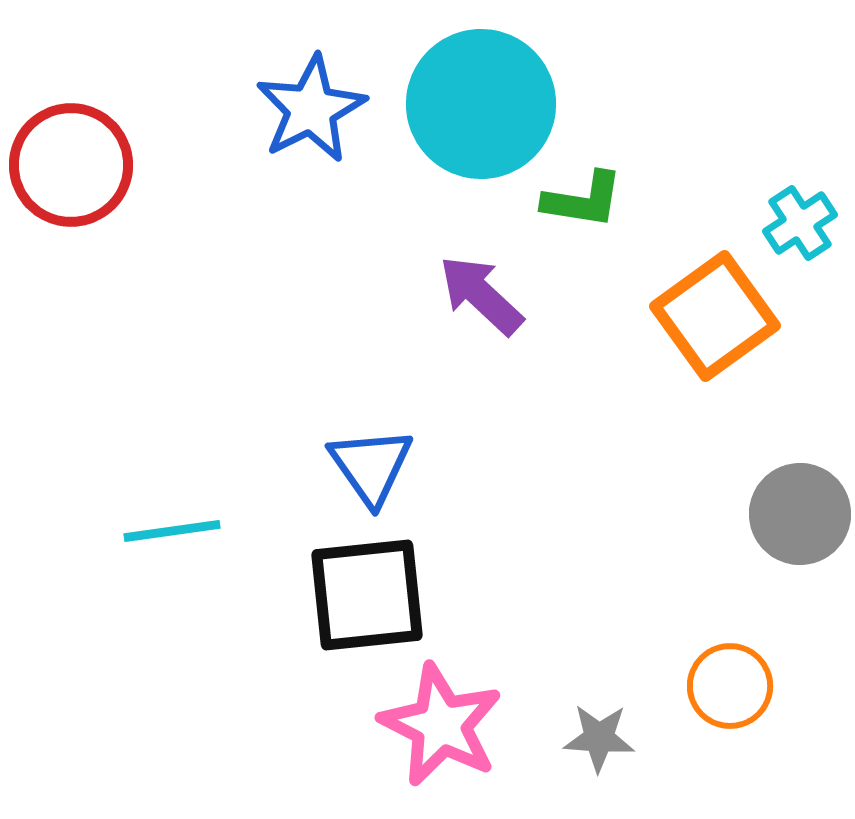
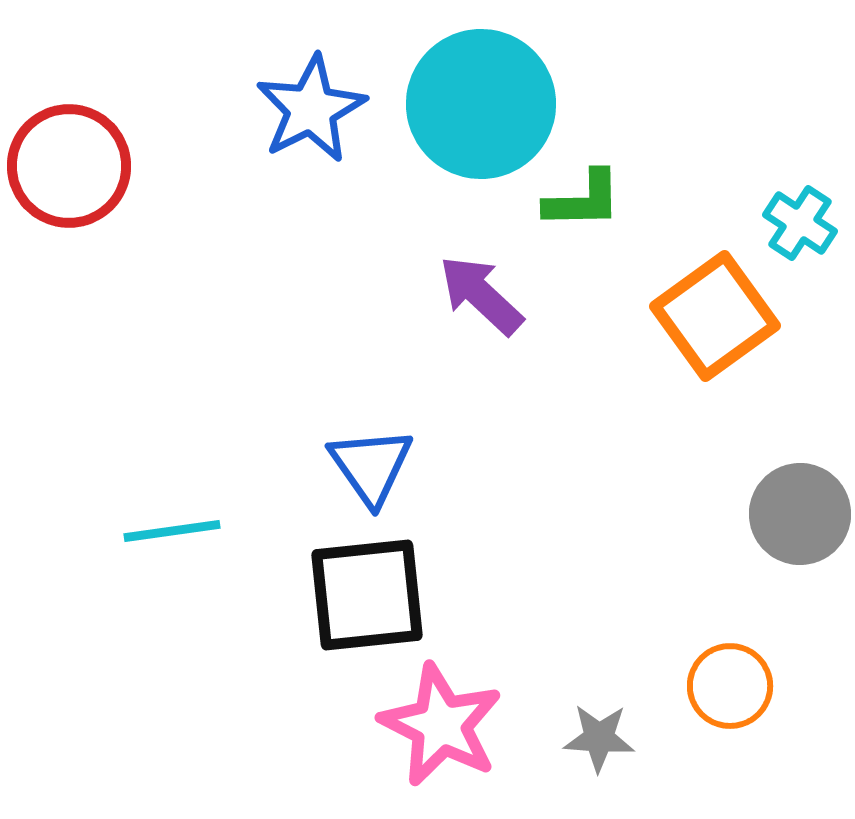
red circle: moved 2 px left, 1 px down
green L-shape: rotated 10 degrees counterclockwise
cyan cross: rotated 24 degrees counterclockwise
